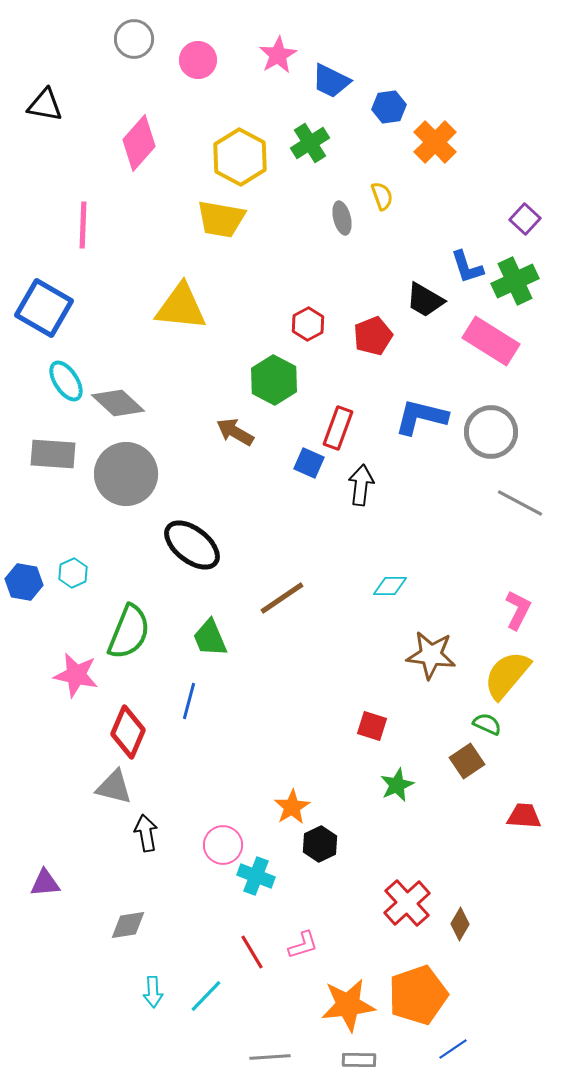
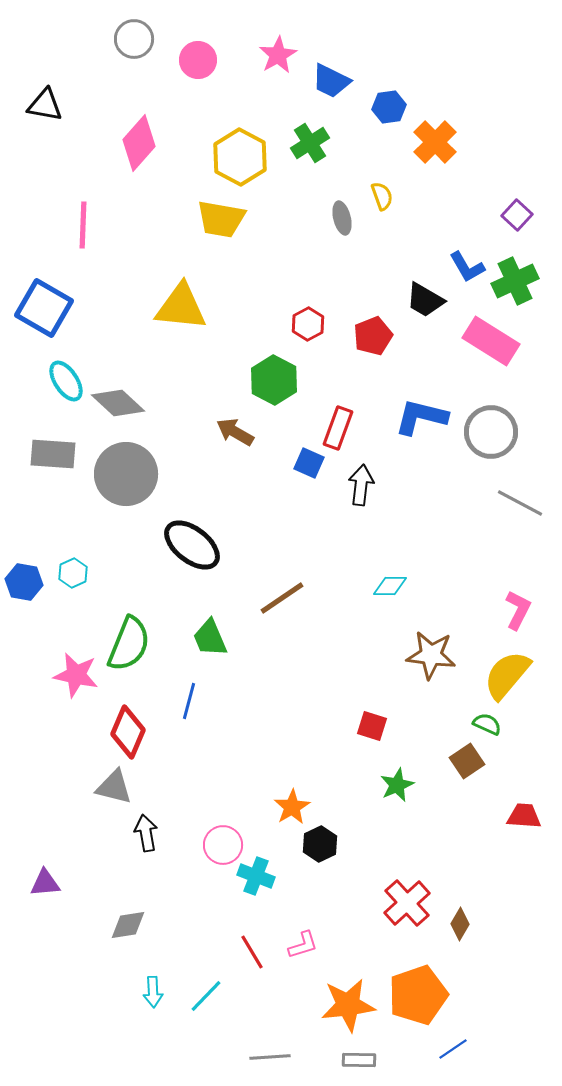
purple square at (525, 219): moved 8 px left, 4 px up
blue L-shape at (467, 267): rotated 12 degrees counterclockwise
green semicircle at (129, 632): moved 12 px down
